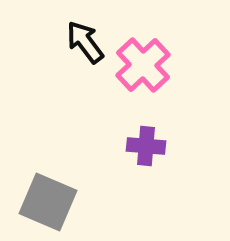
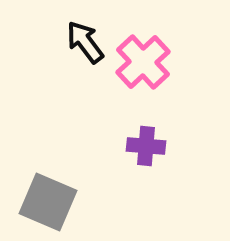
pink cross: moved 3 px up
